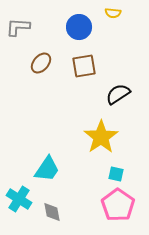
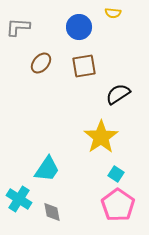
cyan square: rotated 21 degrees clockwise
